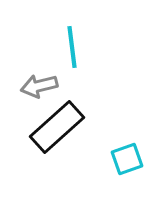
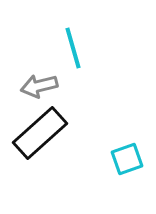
cyan line: moved 1 px right, 1 px down; rotated 9 degrees counterclockwise
black rectangle: moved 17 px left, 6 px down
